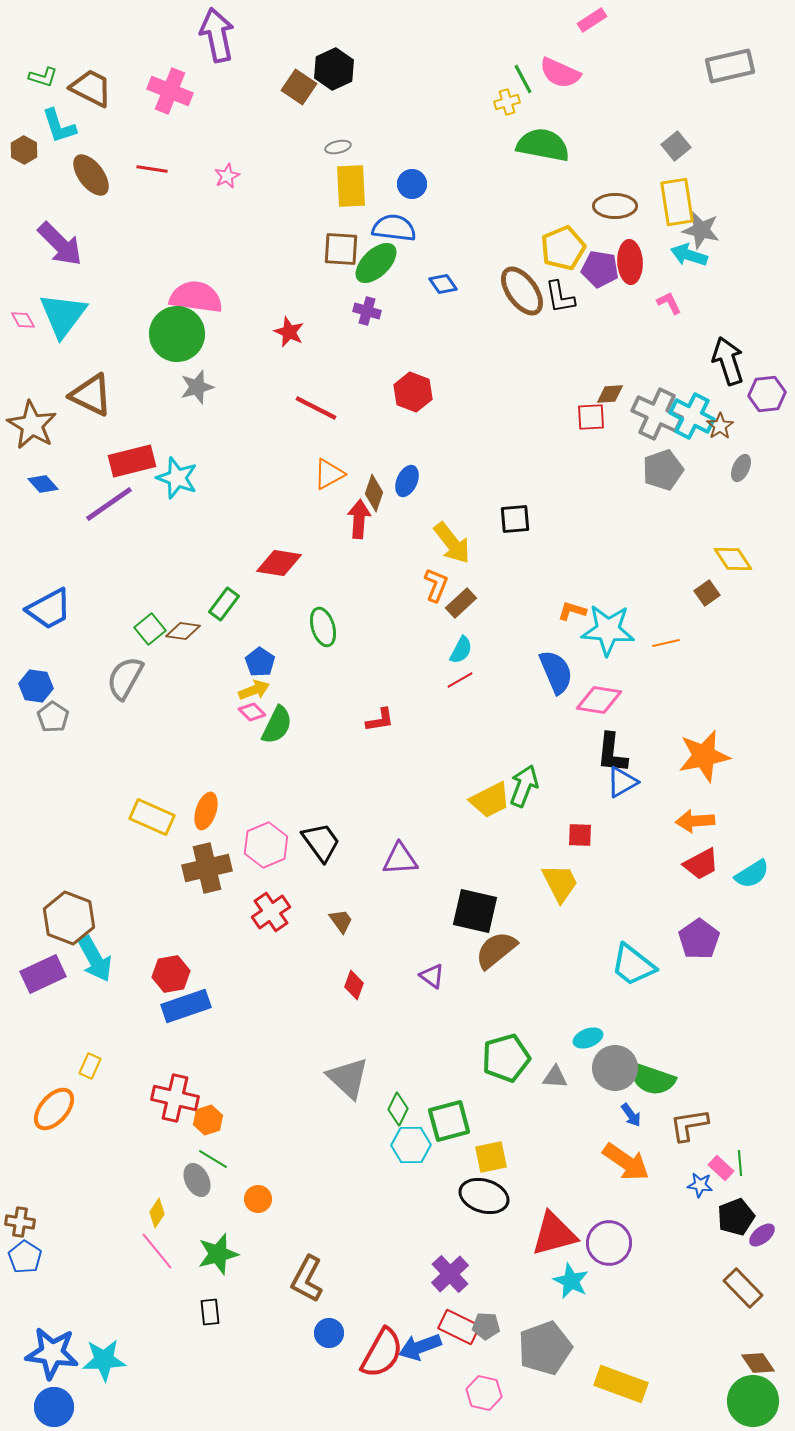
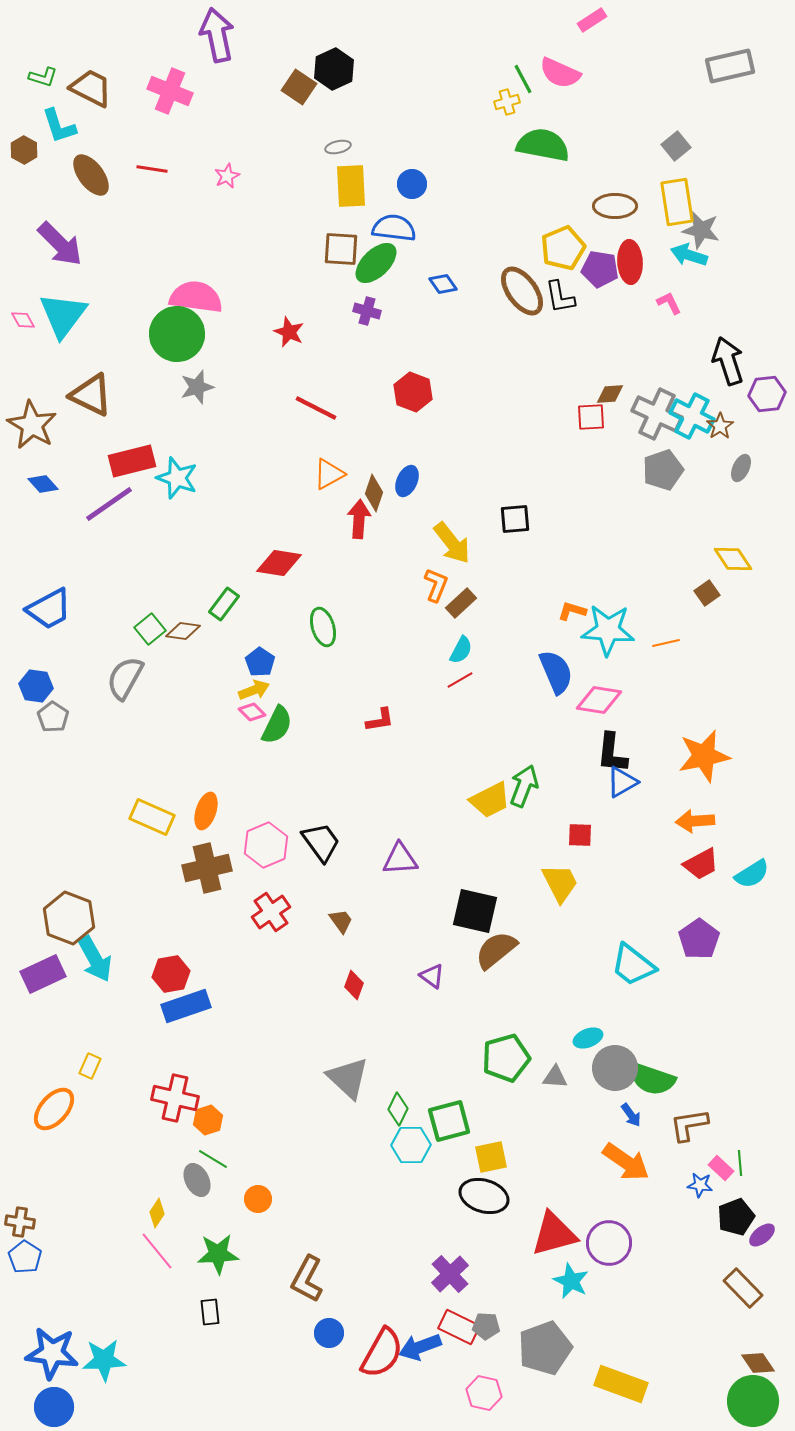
green star at (218, 1254): rotated 12 degrees clockwise
